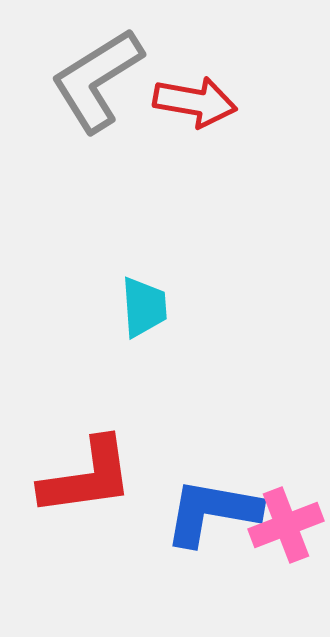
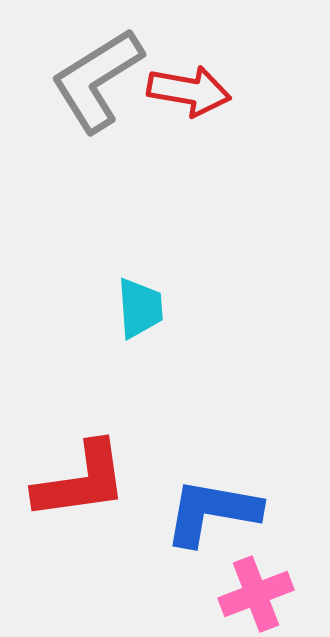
red arrow: moved 6 px left, 11 px up
cyan trapezoid: moved 4 px left, 1 px down
red L-shape: moved 6 px left, 4 px down
pink cross: moved 30 px left, 69 px down
